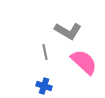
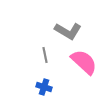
gray line: moved 3 px down
blue cross: moved 1 px down
